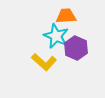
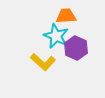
yellow L-shape: moved 1 px left
